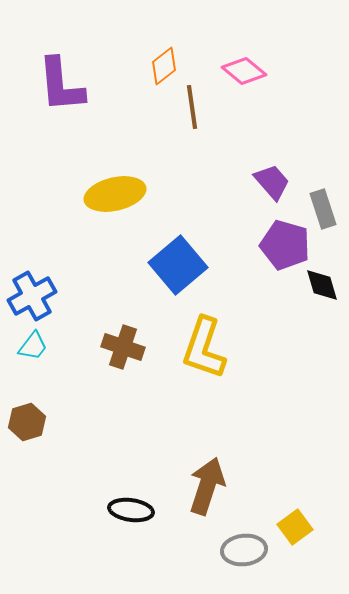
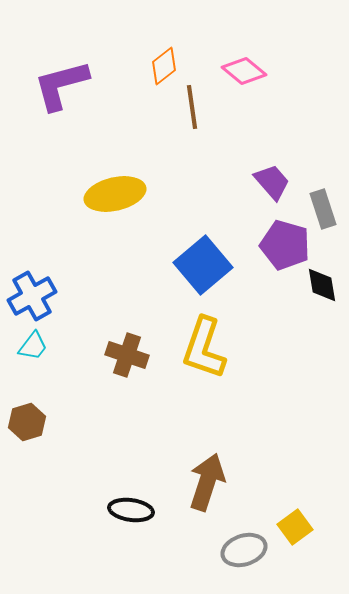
purple L-shape: rotated 80 degrees clockwise
blue square: moved 25 px right
black diamond: rotated 6 degrees clockwise
brown cross: moved 4 px right, 8 px down
brown arrow: moved 4 px up
gray ellipse: rotated 12 degrees counterclockwise
